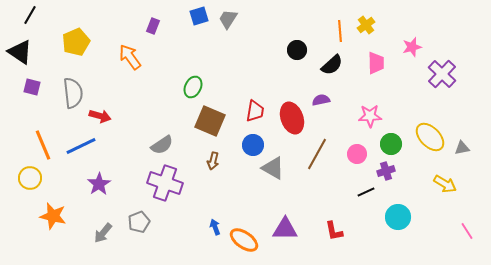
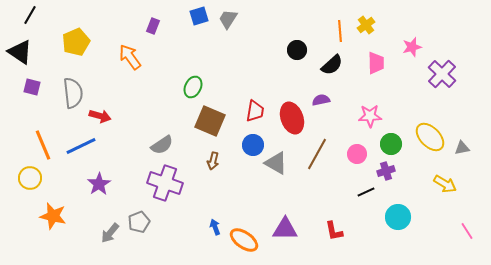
gray triangle at (273, 168): moved 3 px right, 5 px up
gray arrow at (103, 233): moved 7 px right
